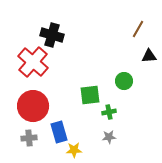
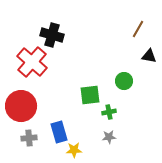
black triangle: rotated 14 degrees clockwise
red cross: moved 1 px left
red circle: moved 12 px left
